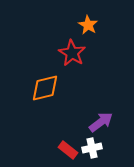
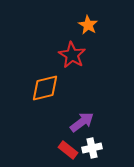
red star: moved 2 px down
purple arrow: moved 19 px left
